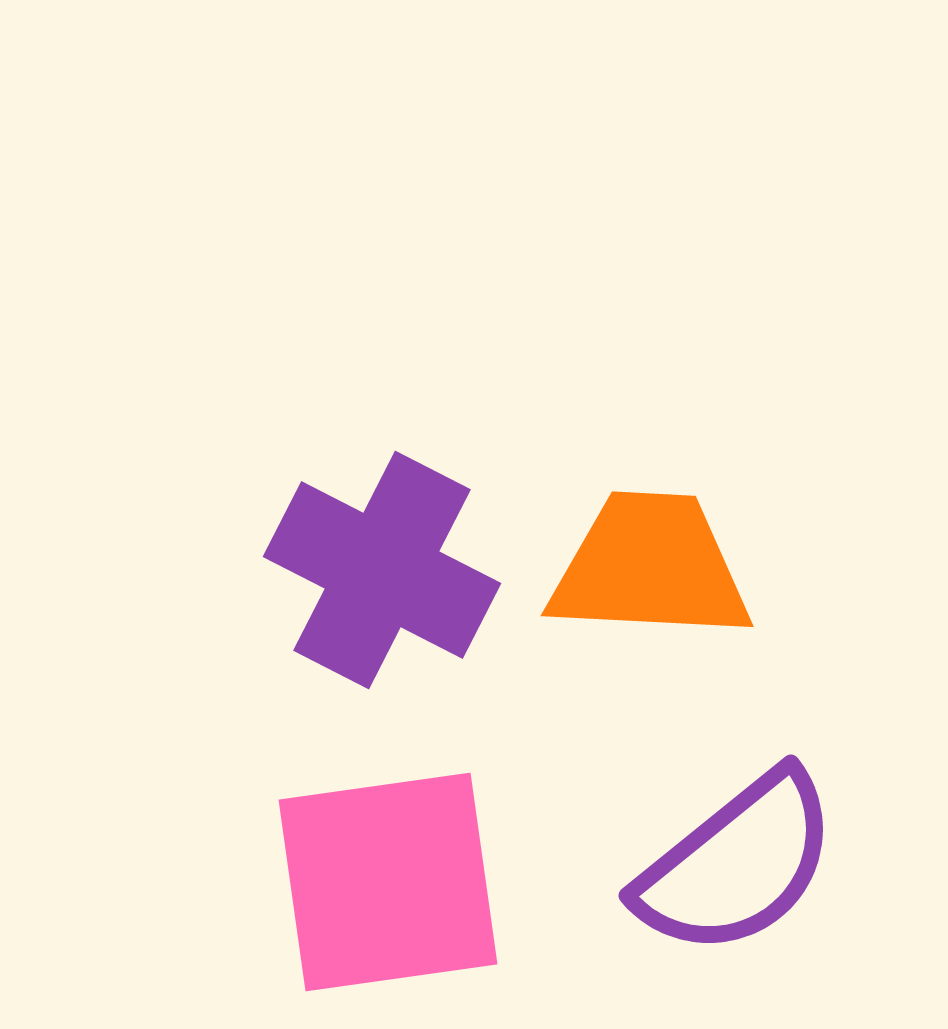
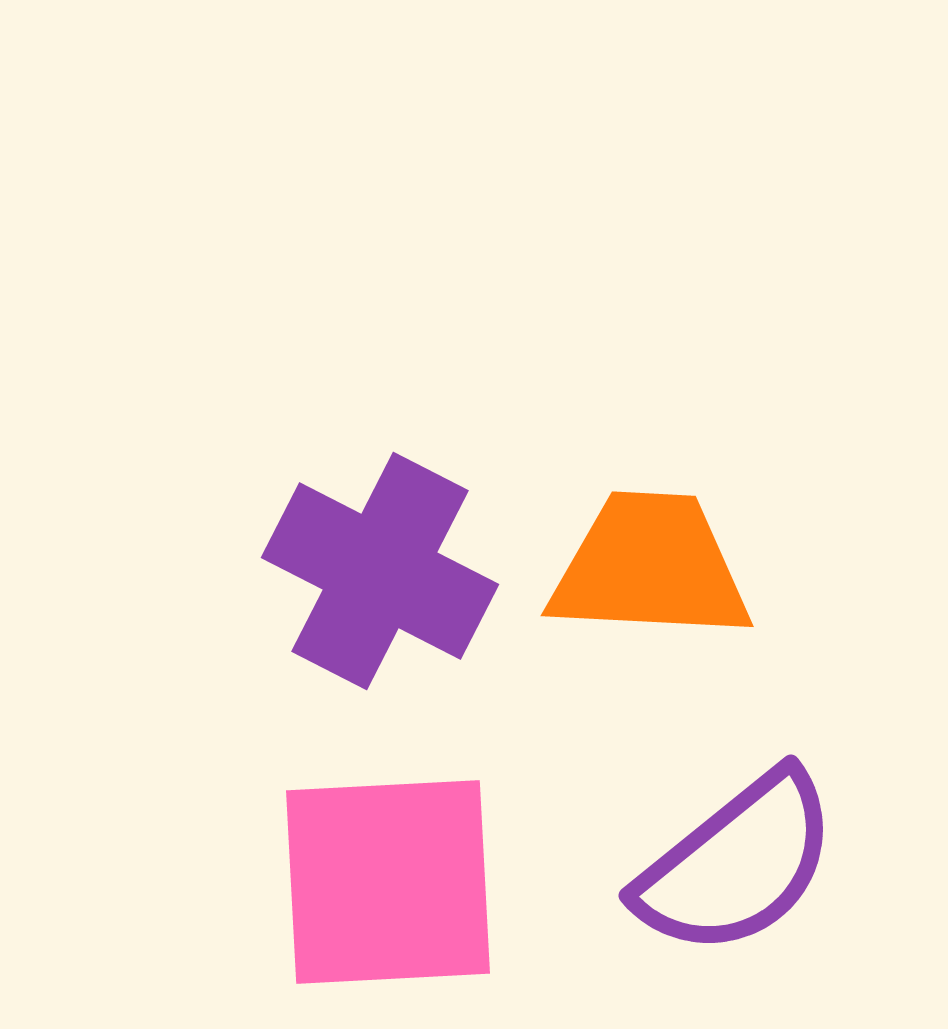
purple cross: moved 2 px left, 1 px down
pink square: rotated 5 degrees clockwise
